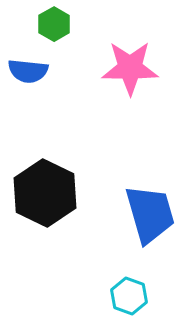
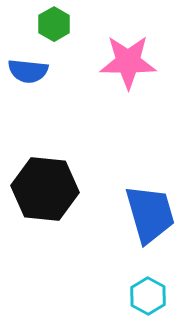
pink star: moved 2 px left, 6 px up
black hexagon: moved 4 px up; rotated 20 degrees counterclockwise
cyan hexagon: moved 19 px right; rotated 9 degrees clockwise
